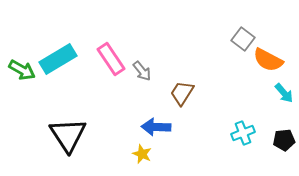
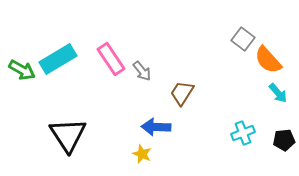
orange semicircle: rotated 20 degrees clockwise
cyan arrow: moved 6 px left
